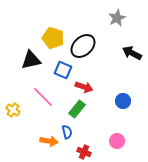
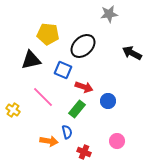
gray star: moved 8 px left, 4 px up; rotated 18 degrees clockwise
yellow pentagon: moved 5 px left, 4 px up; rotated 10 degrees counterclockwise
blue circle: moved 15 px left
